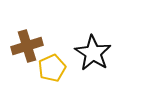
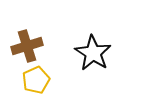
yellow pentagon: moved 16 px left, 12 px down
